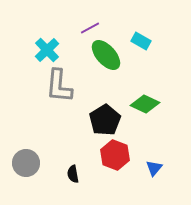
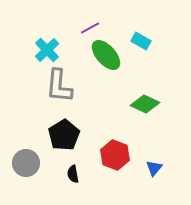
black pentagon: moved 41 px left, 15 px down
